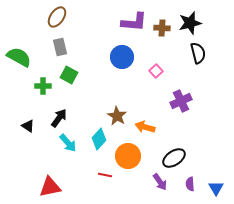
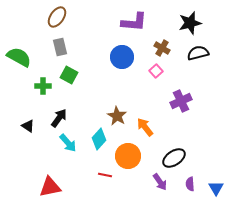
brown cross: moved 20 px down; rotated 28 degrees clockwise
black semicircle: rotated 90 degrees counterclockwise
orange arrow: rotated 36 degrees clockwise
